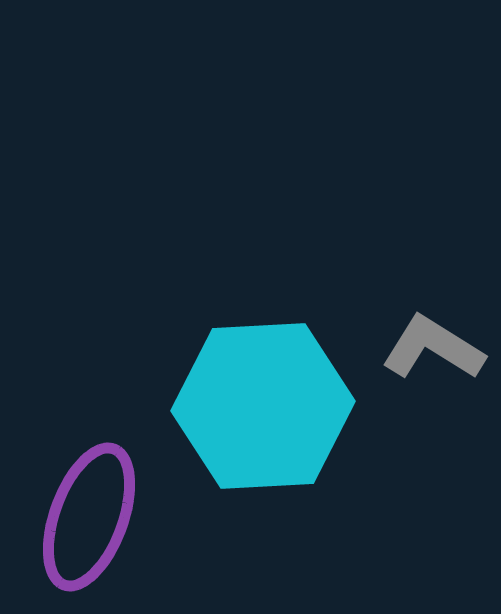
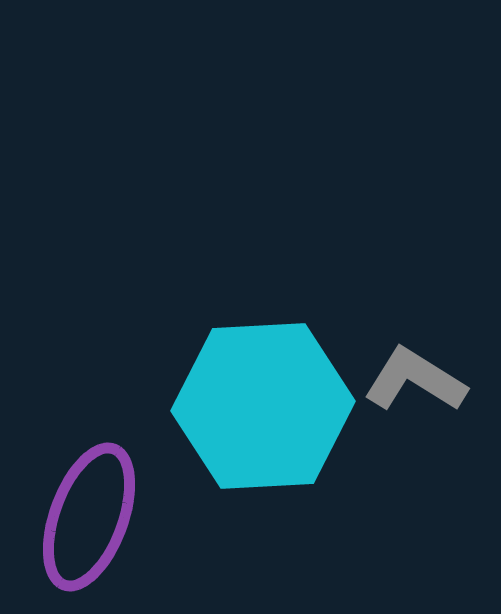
gray L-shape: moved 18 px left, 32 px down
